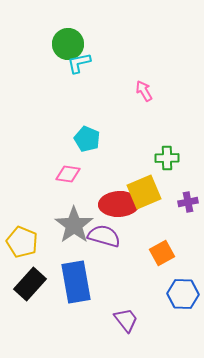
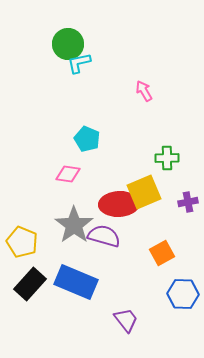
blue rectangle: rotated 57 degrees counterclockwise
